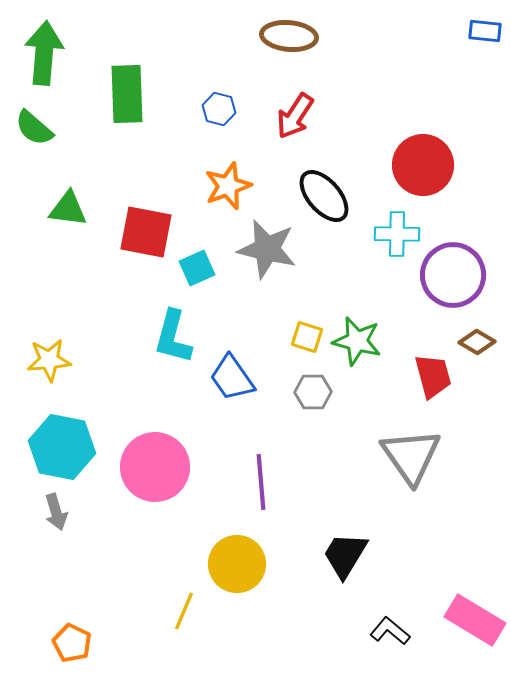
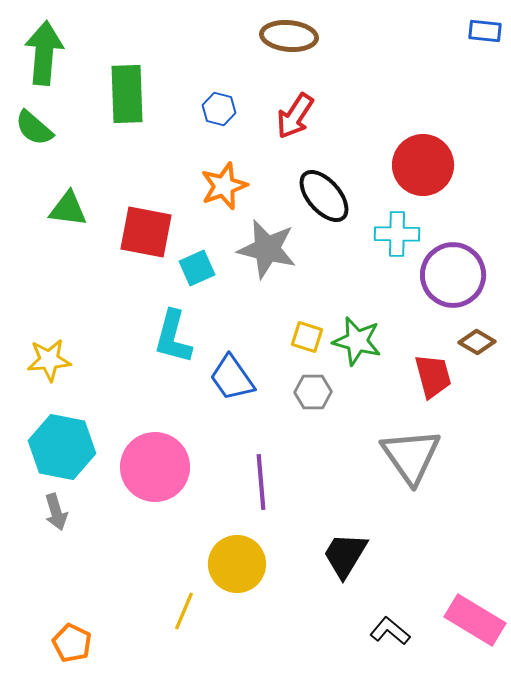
orange star: moved 4 px left
